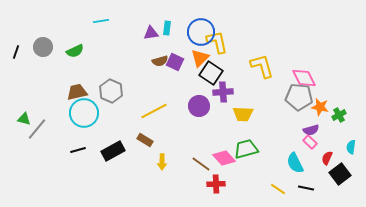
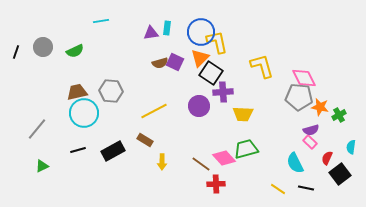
brown semicircle at (160, 61): moved 2 px down
gray hexagon at (111, 91): rotated 20 degrees counterclockwise
green triangle at (24, 119): moved 18 px right, 47 px down; rotated 40 degrees counterclockwise
